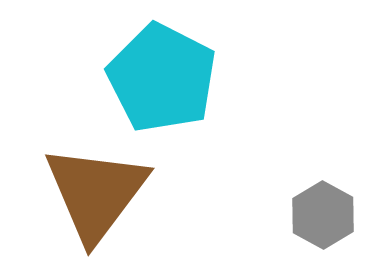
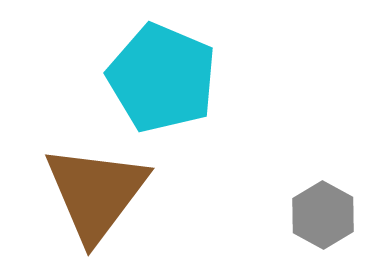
cyan pentagon: rotated 4 degrees counterclockwise
